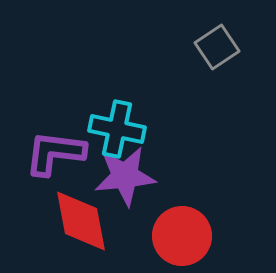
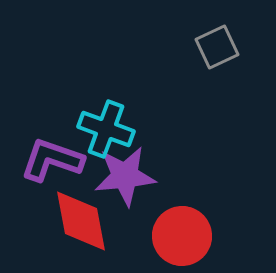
gray square: rotated 9 degrees clockwise
cyan cross: moved 11 px left; rotated 8 degrees clockwise
purple L-shape: moved 3 px left, 7 px down; rotated 12 degrees clockwise
